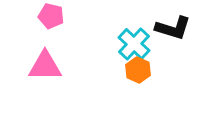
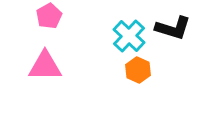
pink pentagon: moved 2 px left; rotated 30 degrees clockwise
cyan cross: moved 5 px left, 8 px up
